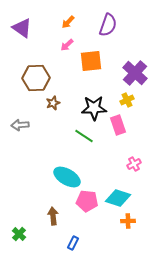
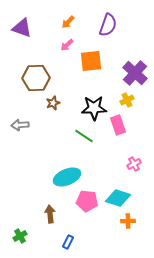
purple triangle: rotated 15 degrees counterclockwise
cyan ellipse: rotated 52 degrees counterclockwise
brown arrow: moved 3 px left, 2 px up
green cross: moved 1 px right, 2 px down; rotated 16 degrees clockwise
blue rectangle: moved 5 px left, 1 px up
